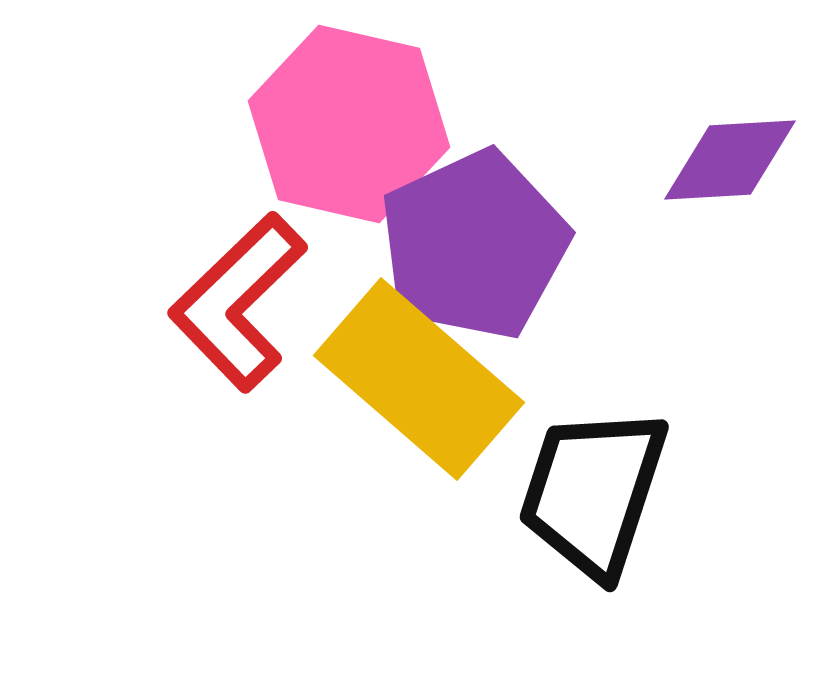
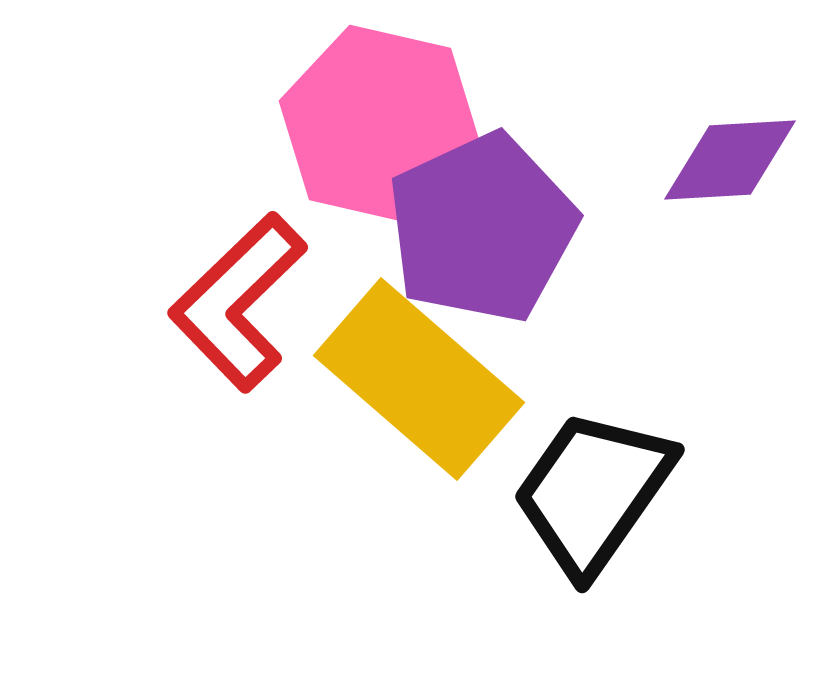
pink hexagon: moved 31 px right
purple pentagon: moved 8 px right, 17 px up
black trapezoid: rotated 17 degrees clockwise
